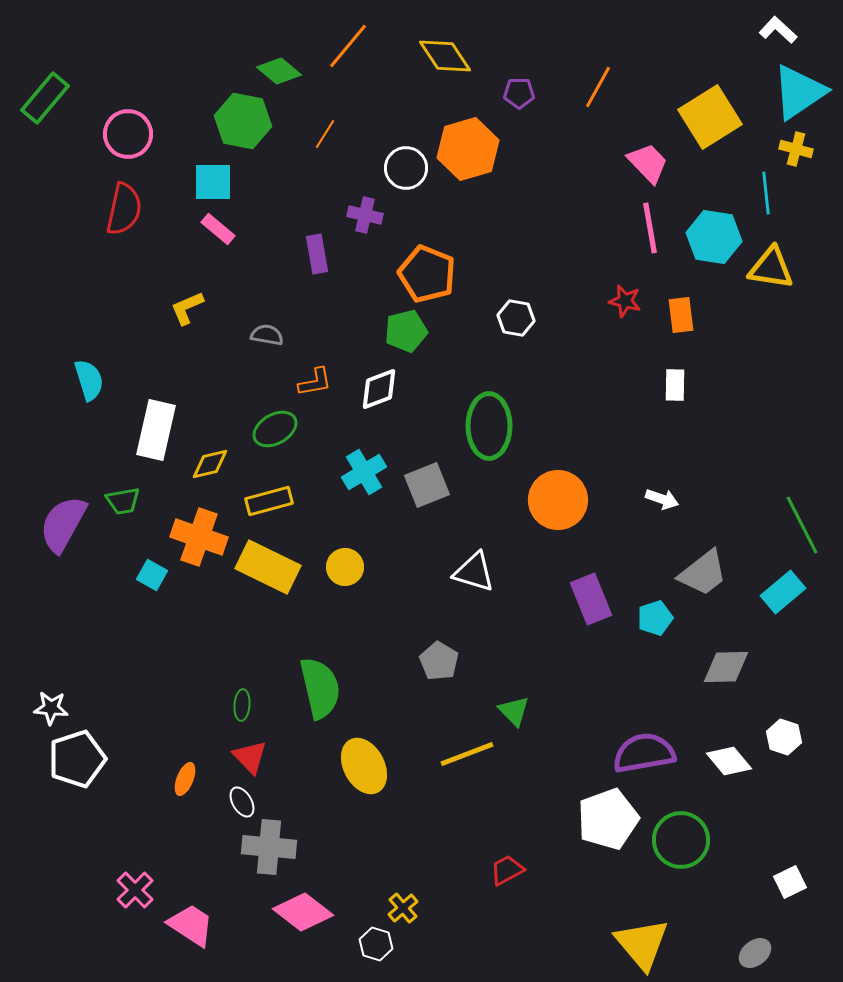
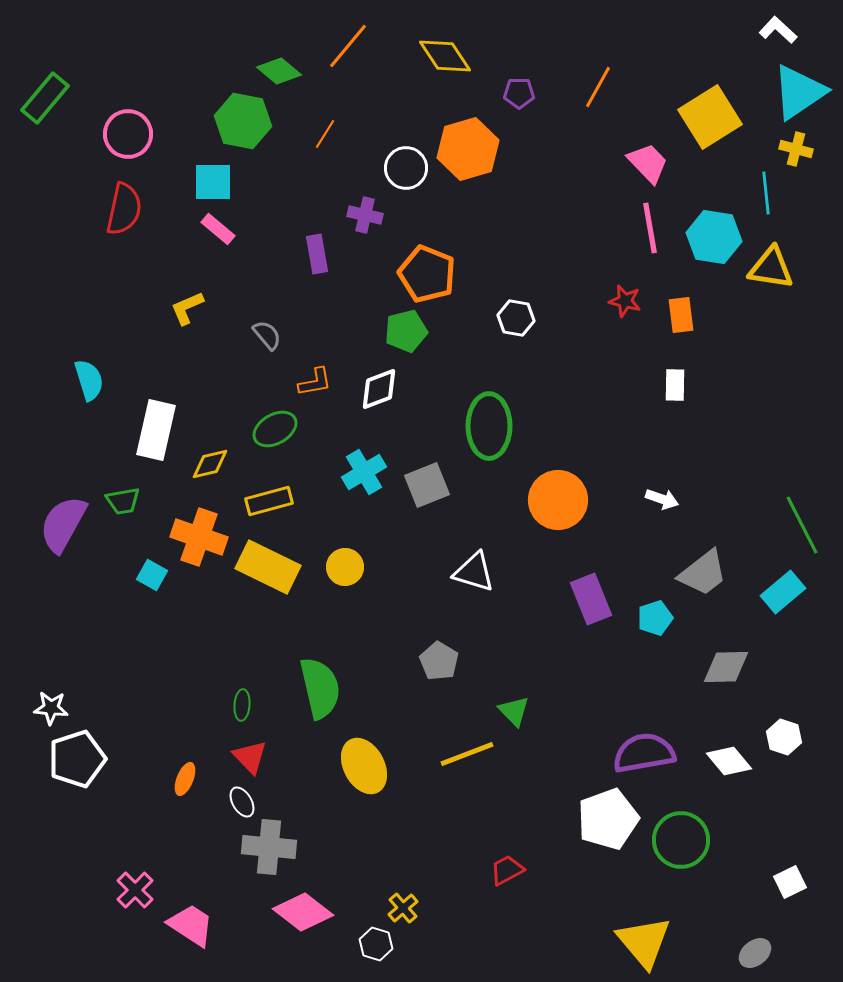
gray semicircle at (267, 335): rotated 40 degrees clockwise
yellow triangle at (642, 944): moved 2 px right, 2 px up
